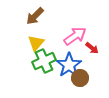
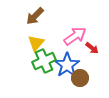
blue star: moved 2 px left
